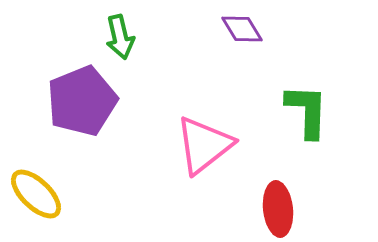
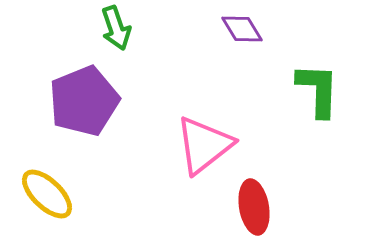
green arrow: moved 4 px left, 9 px up; rotated 6 degrees counterclockwise
purple pentagon: moved 2 px right
green L-shape: moved 11 px right, 21 px up
yellow ellipse: moved 11 px right
red ellipse: moved 24 px left, 2 px up; rotated 4 degrees counterclockwise
